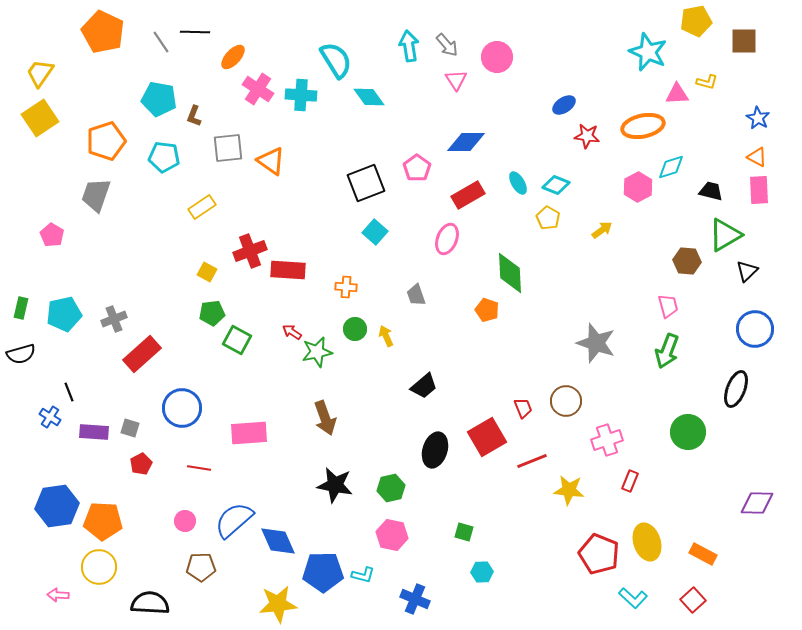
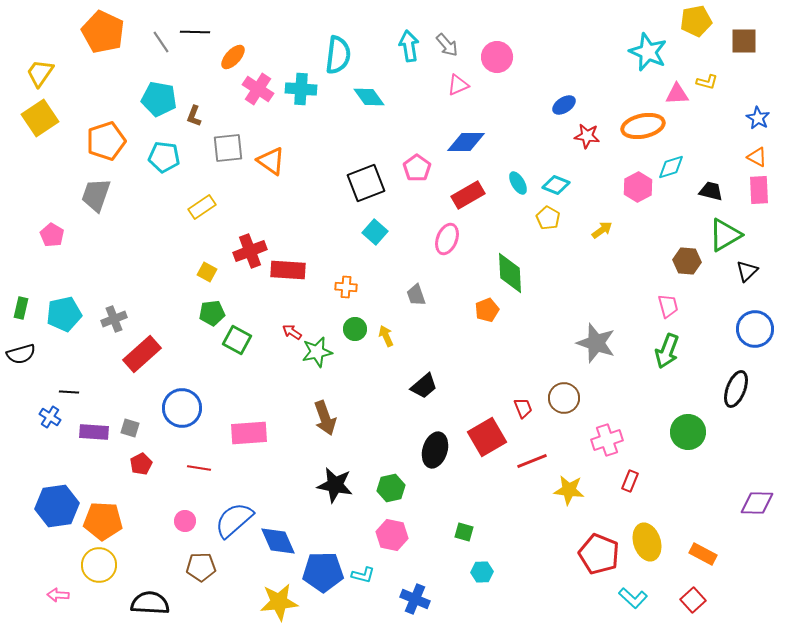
cyan semicircle at (336, 60): moved 2 px right, 5 px up; rotated 39 degrees clockwise
pink triangle at (456, 80): moved 2 px right, 5 px down; rotated 40 degrees clockwise
cyan cross at (301, 95): moved 6 px up
orange pentagon at (487, 310): rotated 30 degrees clockwise
black line at (69, 392): rotated 66 degrees counterclockwise
brown circle at (566, 401): moved 2 px left, 3 px up
yellow circle at (99, 567): moved 2 px up
yellow star at (278, 604): moved 1 px right, 2 px up
